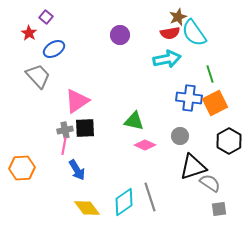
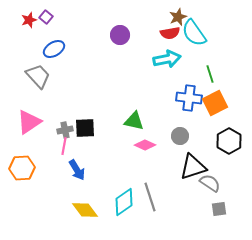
red star: moved 13 px up; rotated 21 degrees clockwise
pink triangle: moved 48 px left, 21 px down
yellow diamond: moved 2 px left, 2 px down
